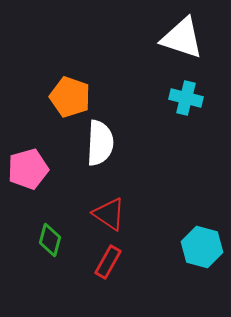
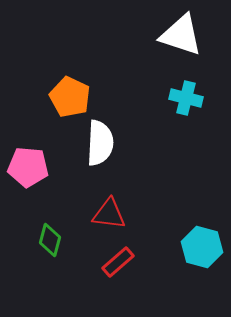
white triangle: moved 1 px left, 3 px up
orange pentagon: rotated 6 degrees clockwise
pink pentagon: moved 2 px up; rotated 21 degrees clockwise
red triangle: rotated 27 degrees counterclockwise
red rectangle: moved 10 px right; rotated 20 degrees clockwise
